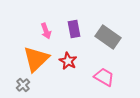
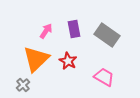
pink arrow: rotated 126 degrees counterclockwise
gray rectangle: moved 1 px left, 2 px up
